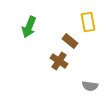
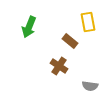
brown cross: moved 5 px down
